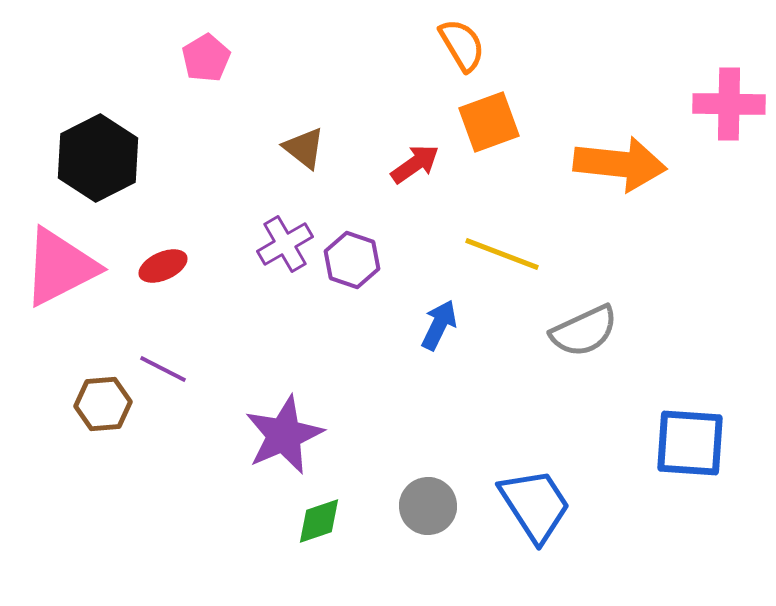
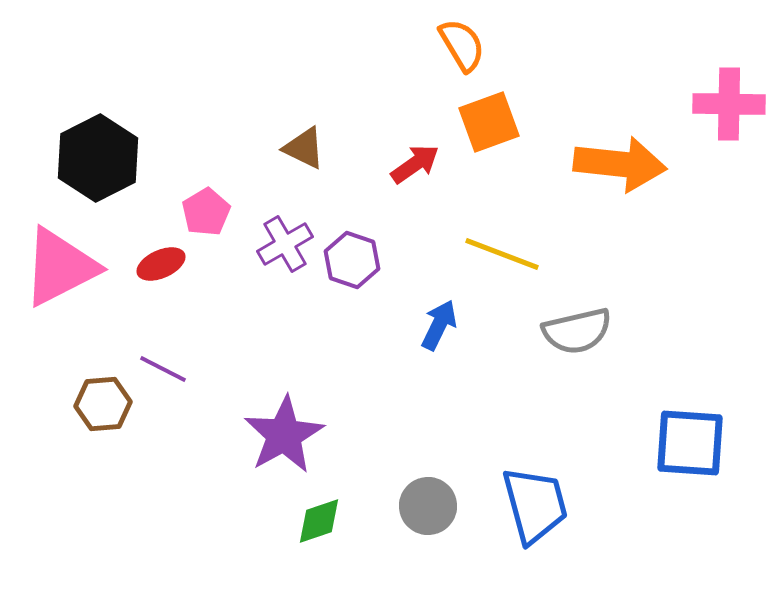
pink pentagon: moved 154 px down
brown triangle: rotated 12 degrees counterclockwise
red ellipse: moved 2 px left, 2 px up
gray semicircle: moved 7 px left; rotated 12 degrees clockwise
purple star: rotated 6 degrees counterclockwise
blue trapezoid: rotated 18 degrees clockwise
